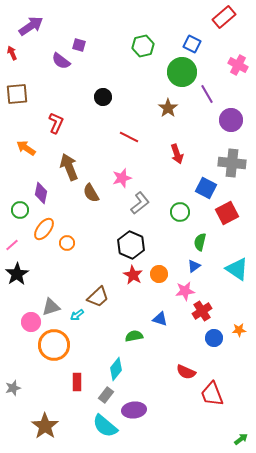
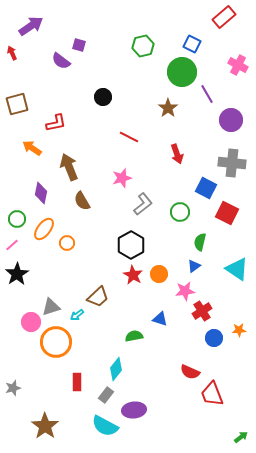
brown square at (17, 94): moved 10 px down; rotated 10 degrees counterclockwise
red L-shape at (56, 123): rotated 55 degrees clockwise
orange arrow at (26, 148): moved 6 px right
brown semicircle at (91, 193): moved 9 px left, 8 px down
gray L-shape at (140, 203): moved 3 px right, 1 px down
green circle at (20, 210): moved 3 px left, 9 px down
red square at (227, 213): rotated 35 degrees counterclockwise
black hexagon at (131, 245): rotated 8 degrees clockwise
orange circle at (54, 345): moved 2 px right, 3 px up
red semicircle at (186, 372): moved 4 px right
cyan semicircle at (105, 426): rotated 12 degrees counterclockwise
green arrow at (241, 439): moved 2 px up
